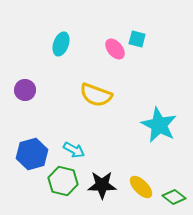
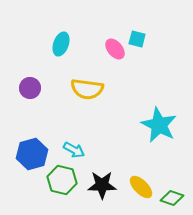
purple circle: moved 5 px right, 2 px up
yellow semicircle: moved 9 px left, 6 px up; rotated 12 degrees counterclockwise
green hexagon: moved 1 px left, 1 px up
green diamond: moved 2 px left, 1 px down; rotated 20 degrees counterclockwise
